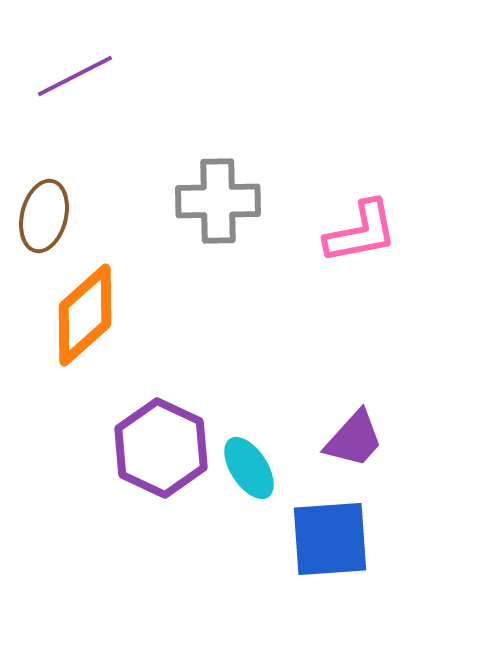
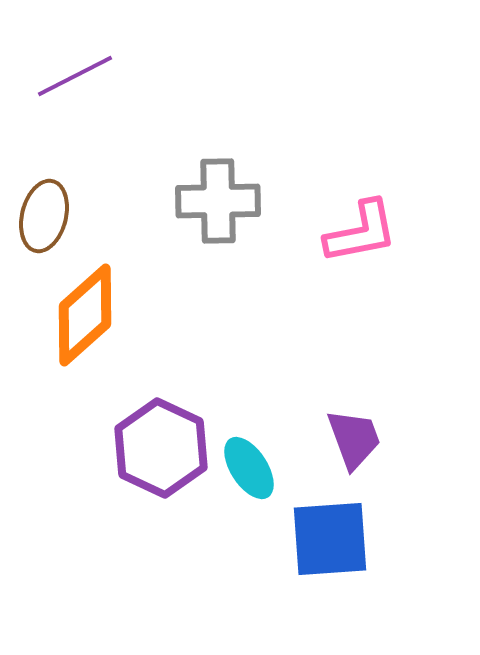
purple trapezoid: rotated 62 degrees counterclockwise
